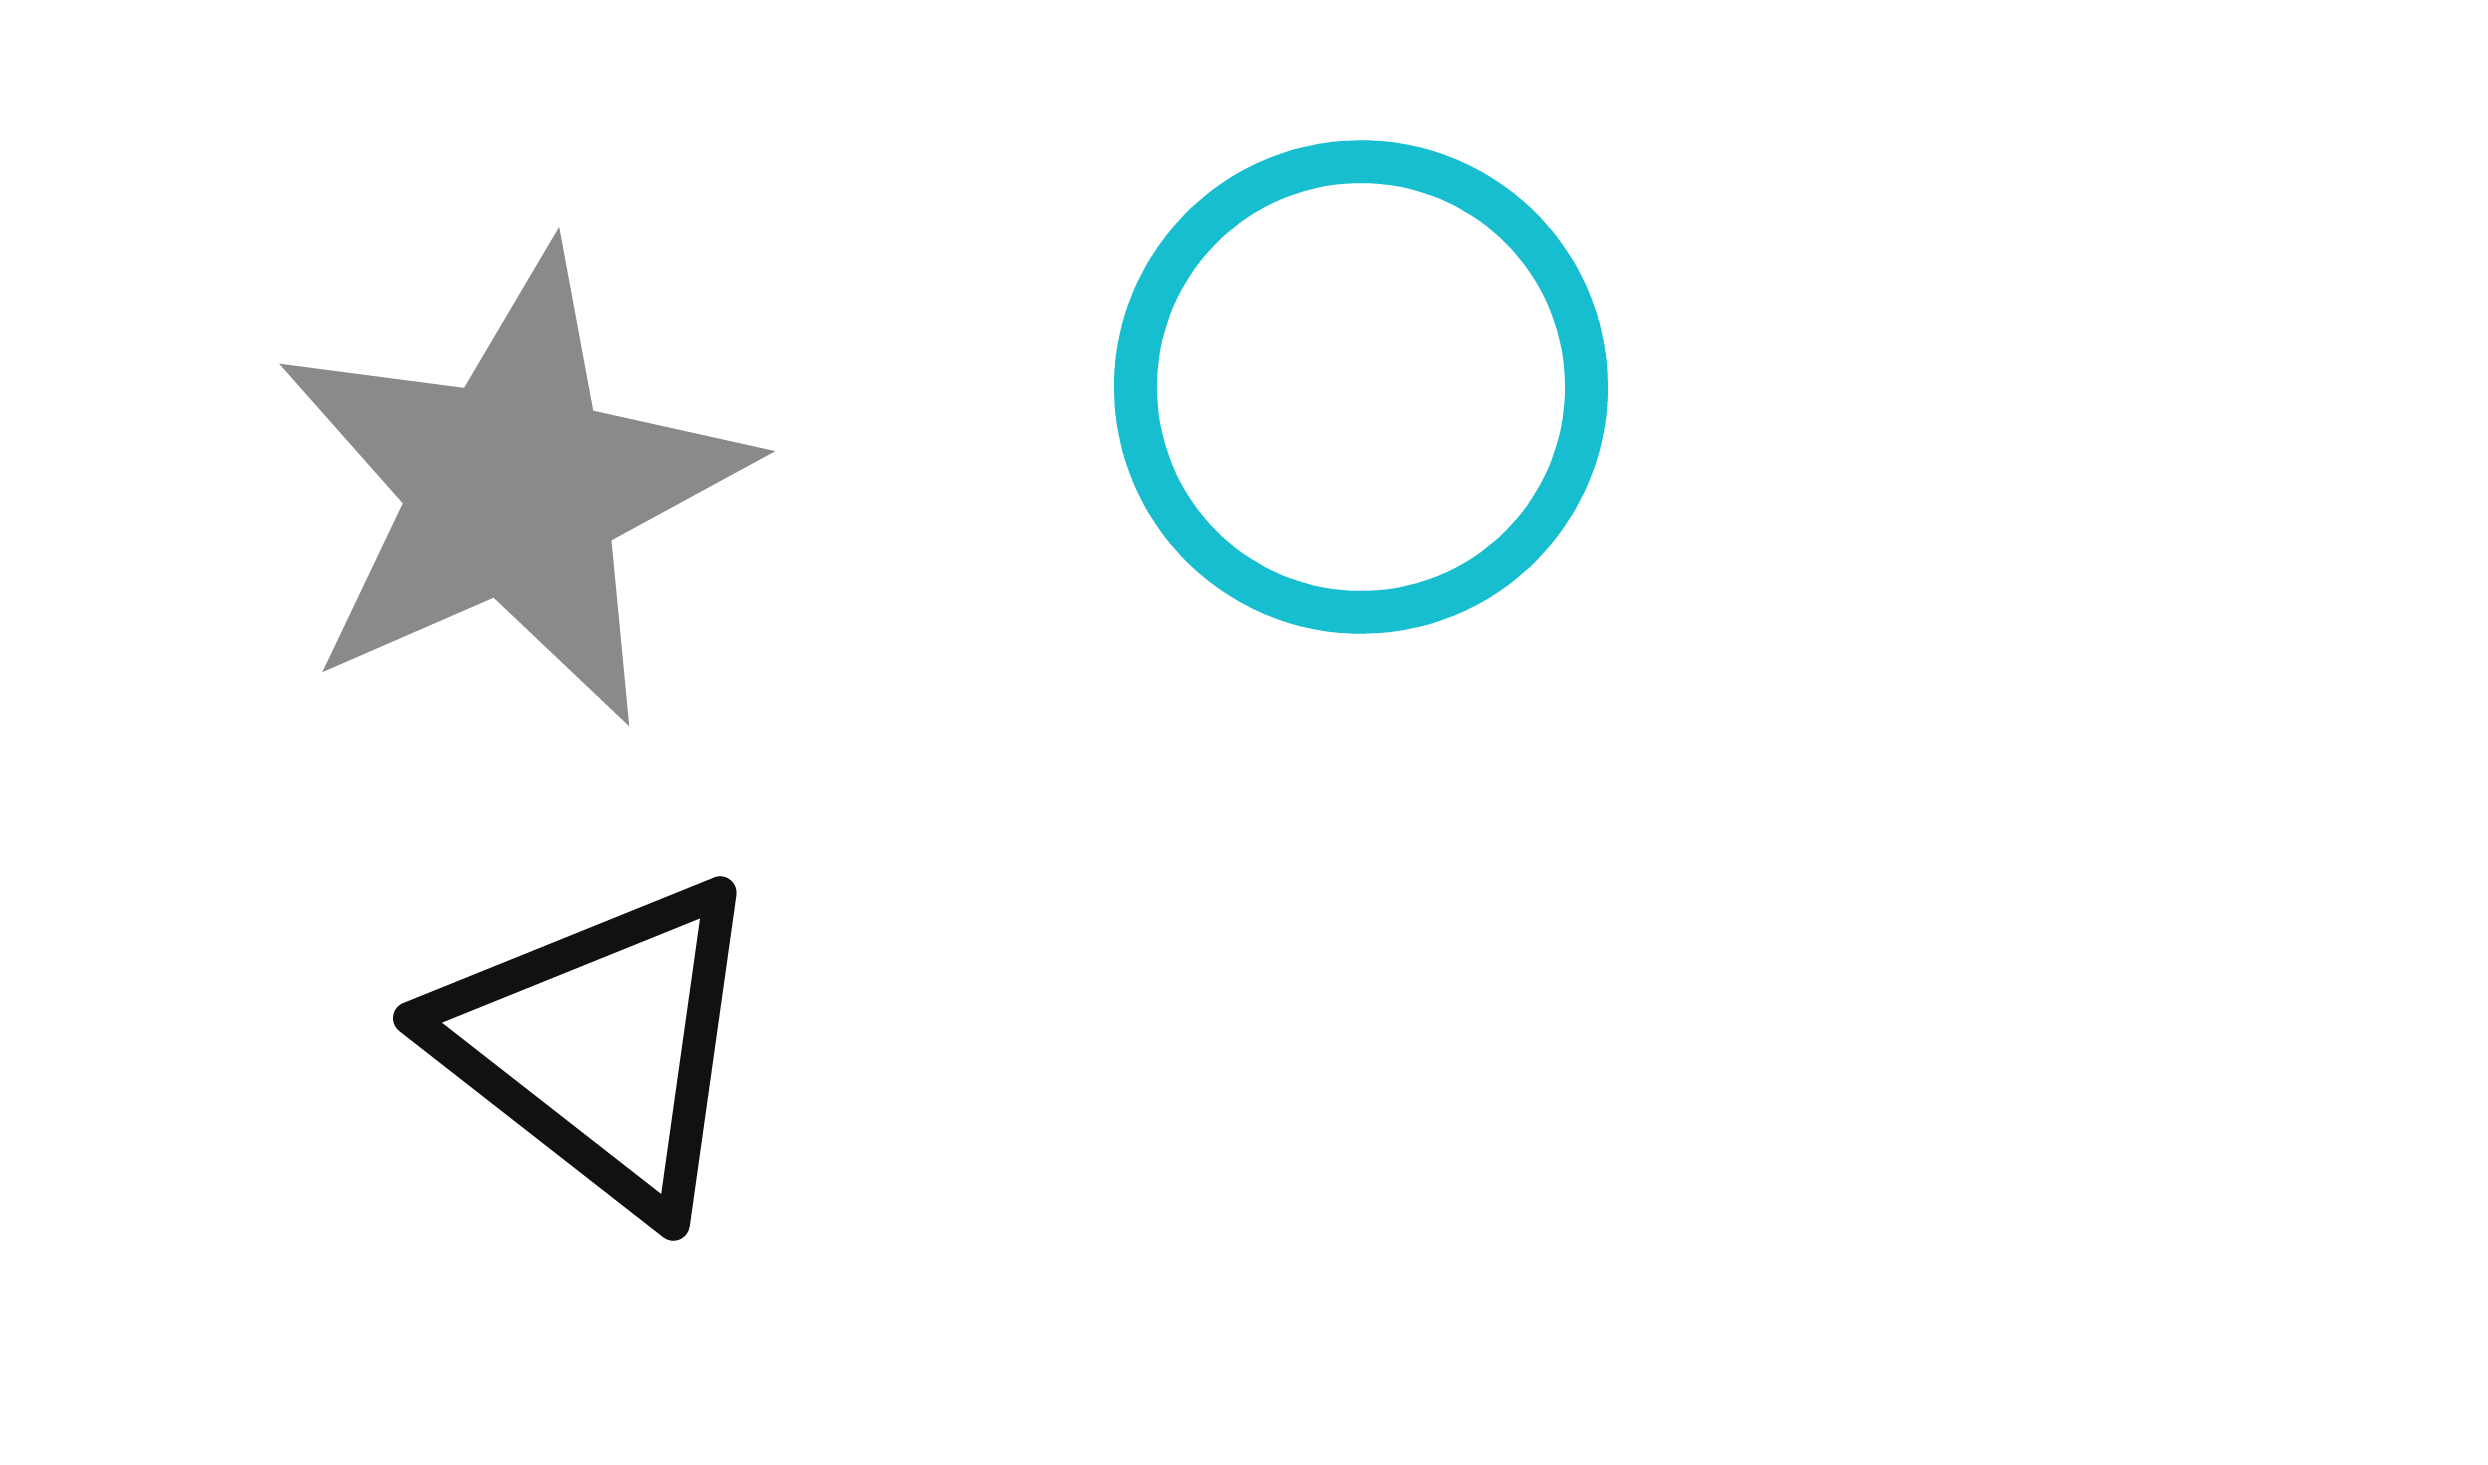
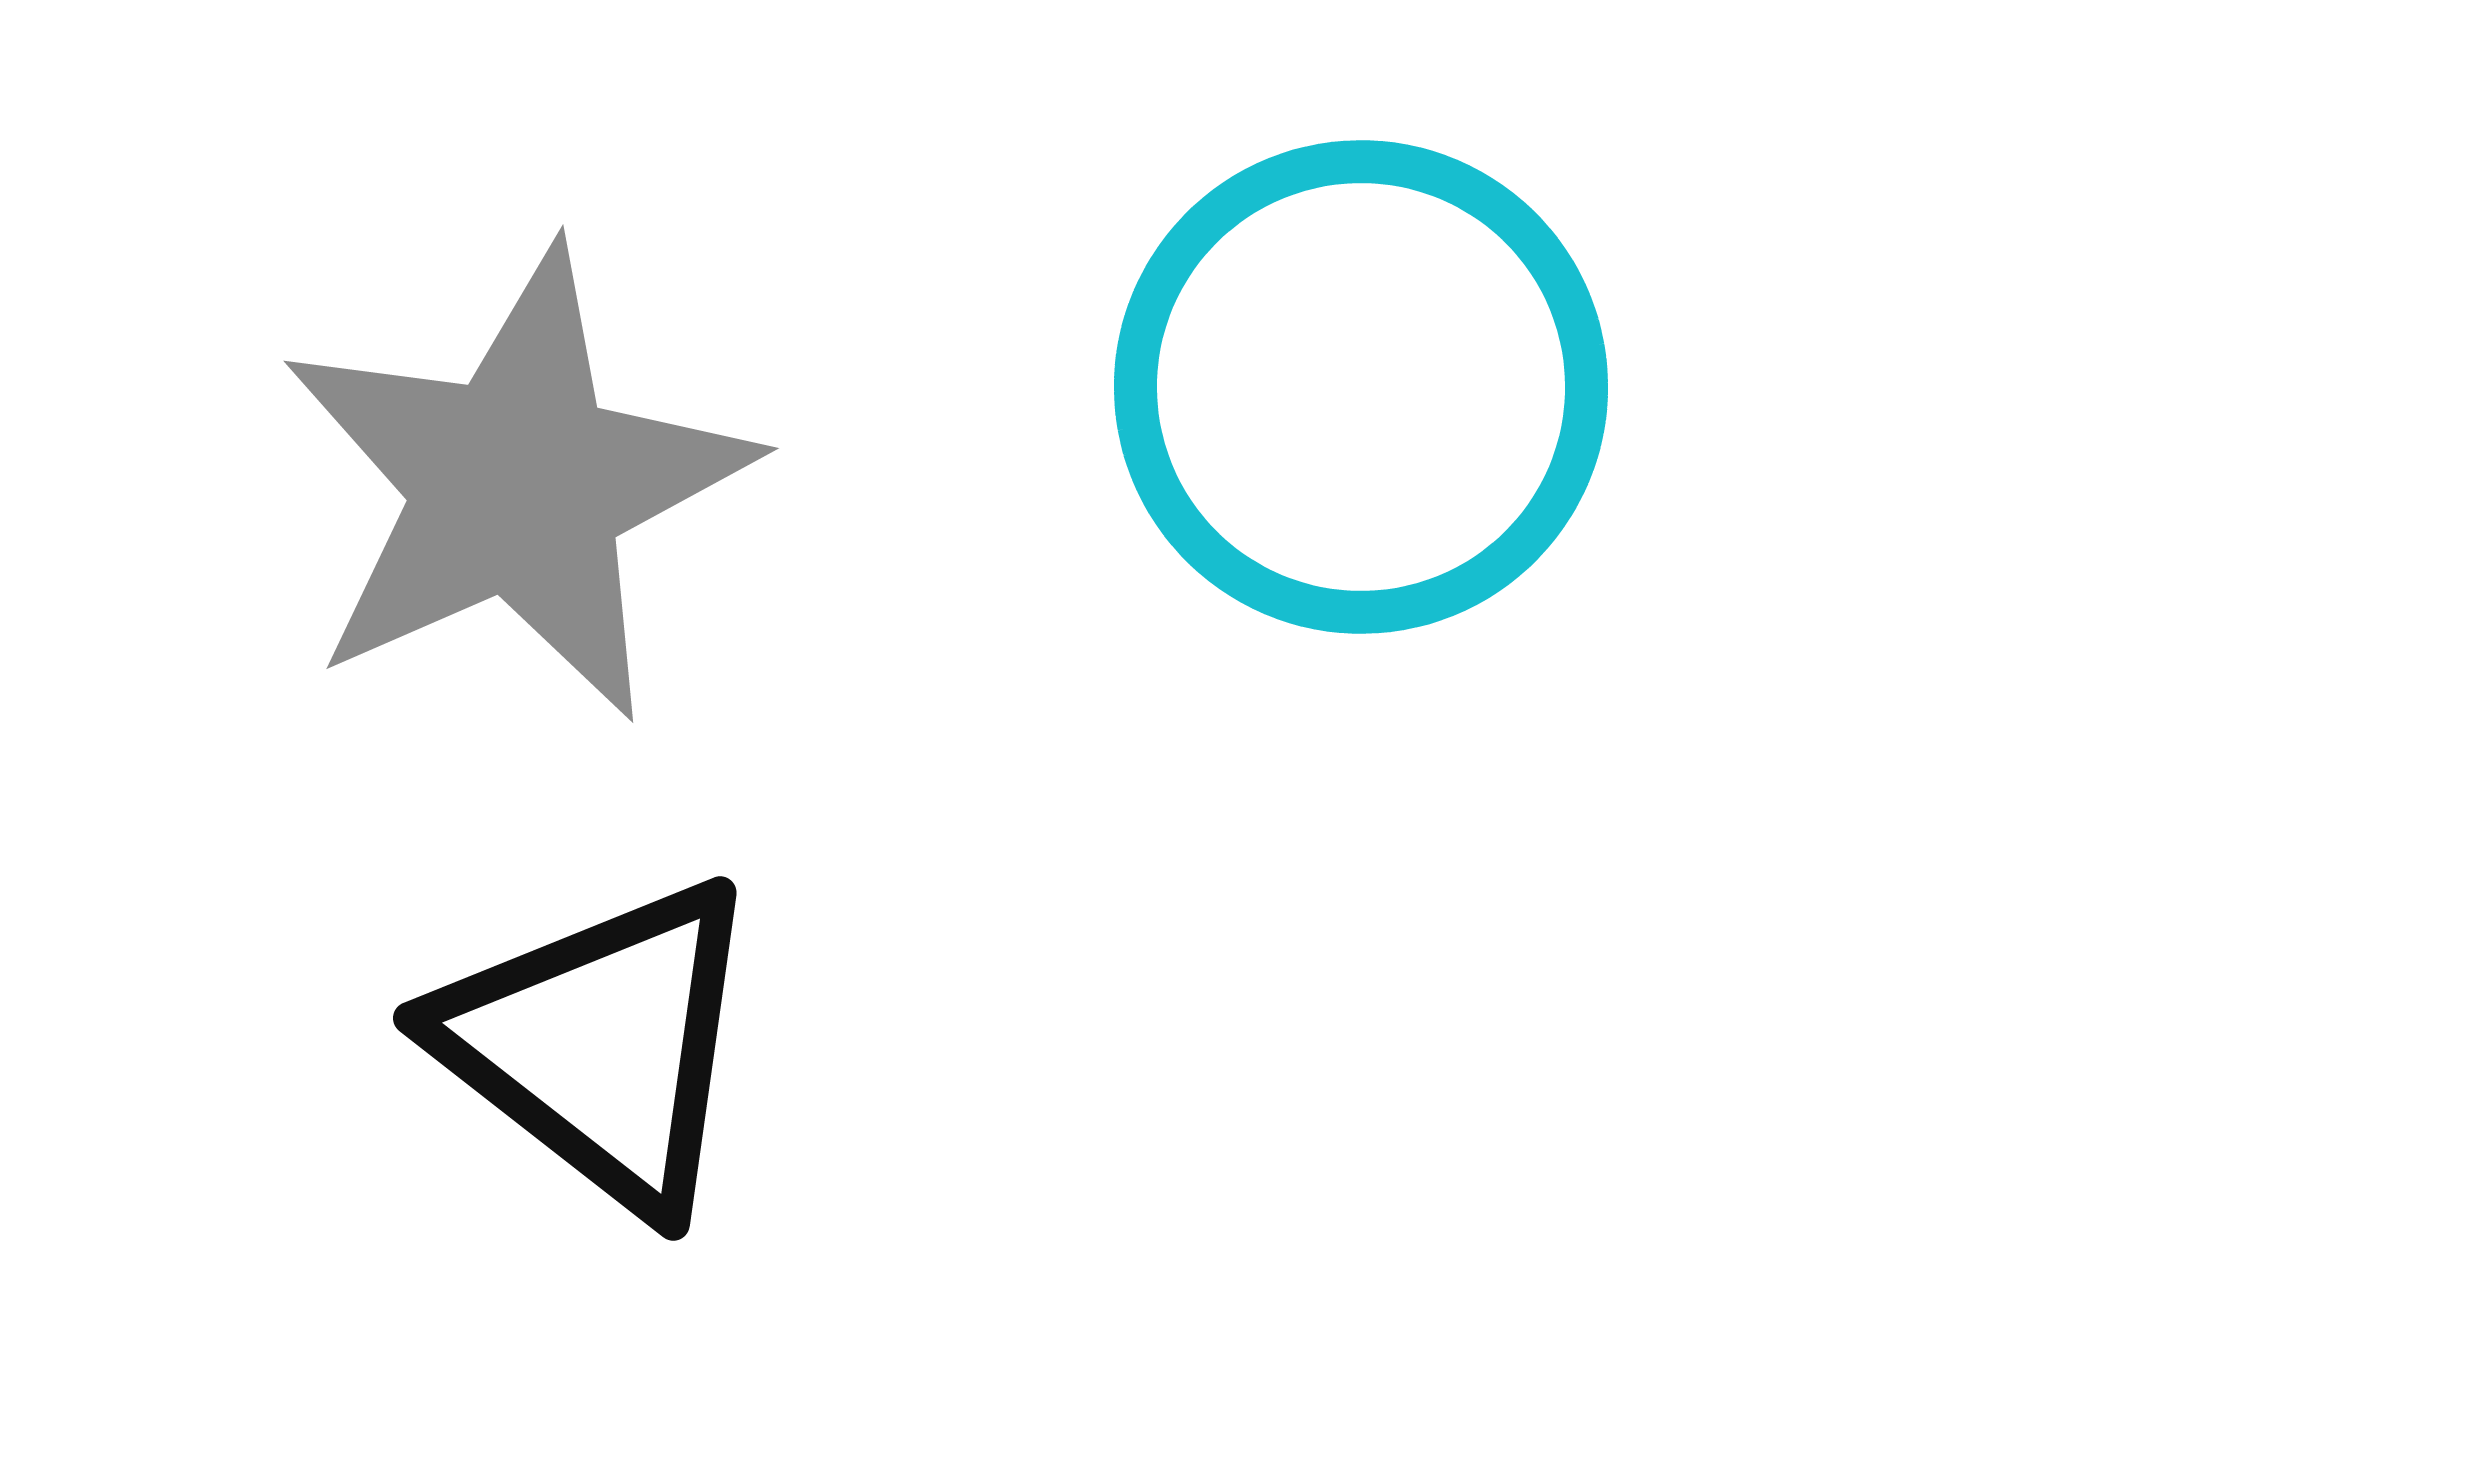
gray star: moved 4 px right, 3 px up
